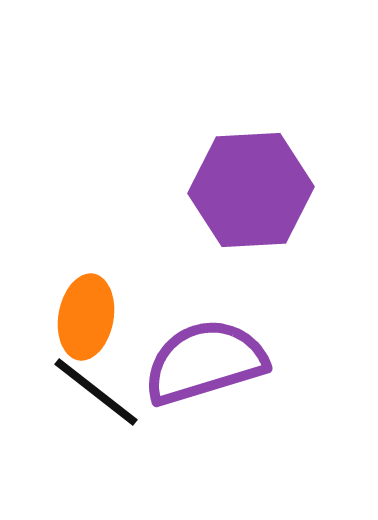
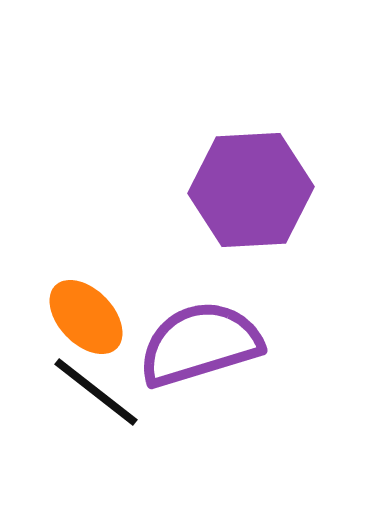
orange ellipse: rotated 54 degrees counterclockwise
purple semicircle: moved 5 px left, 18 px up
